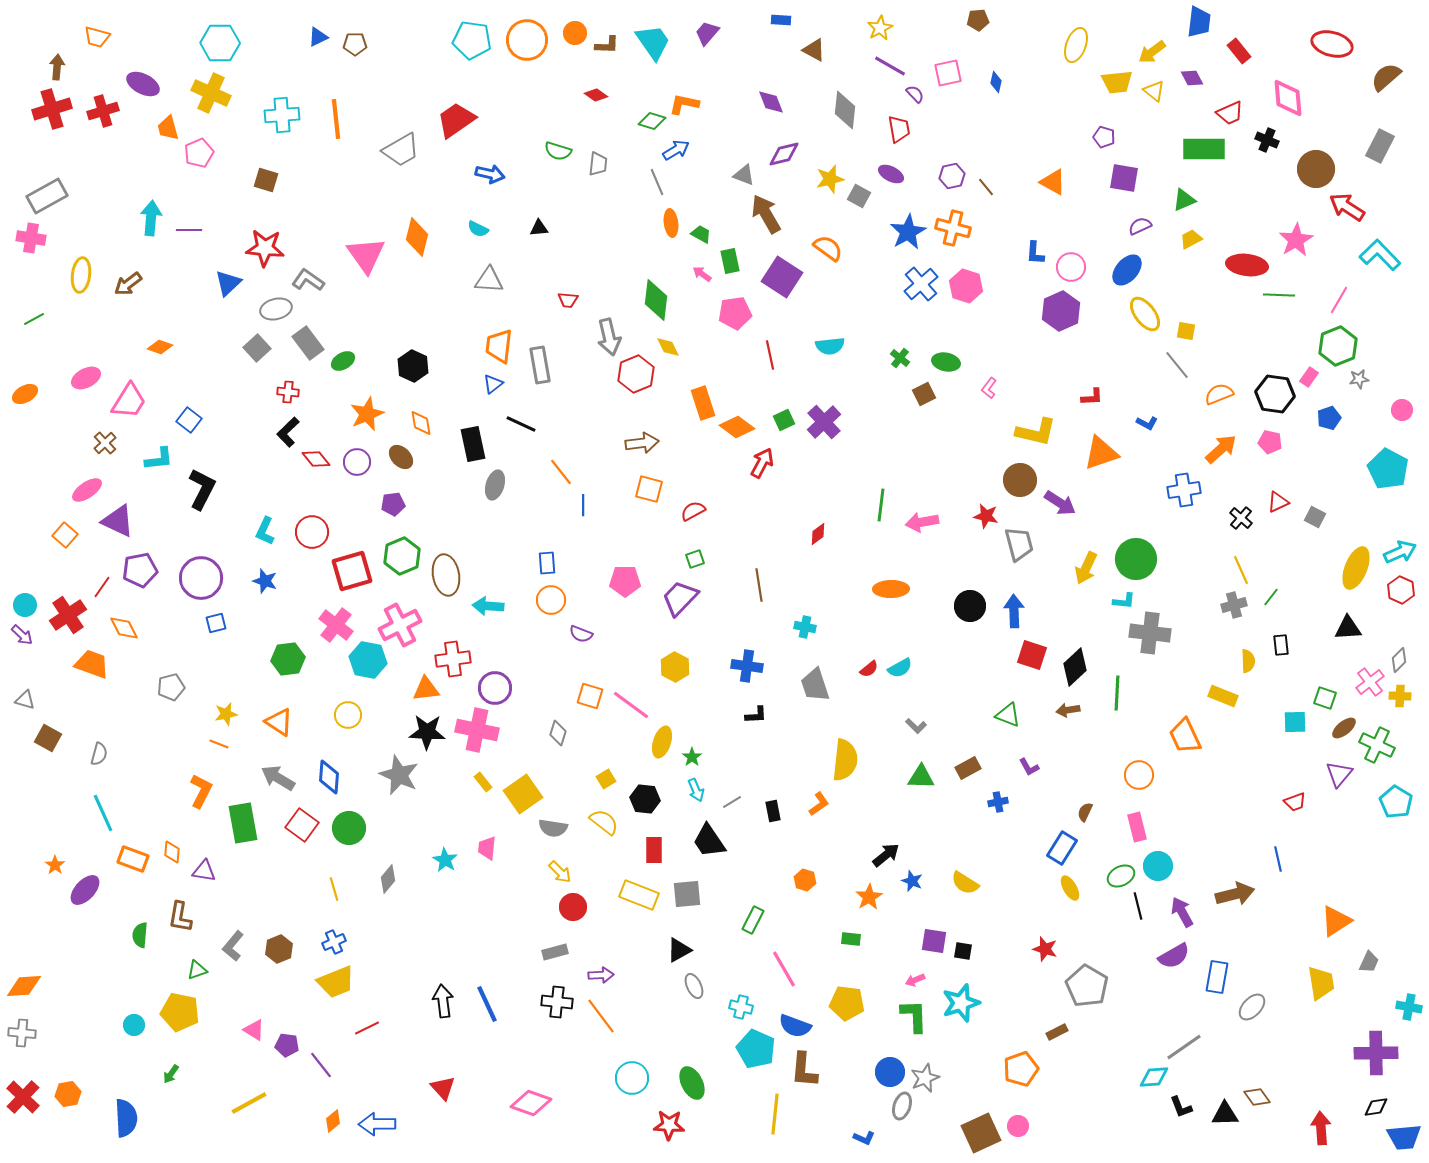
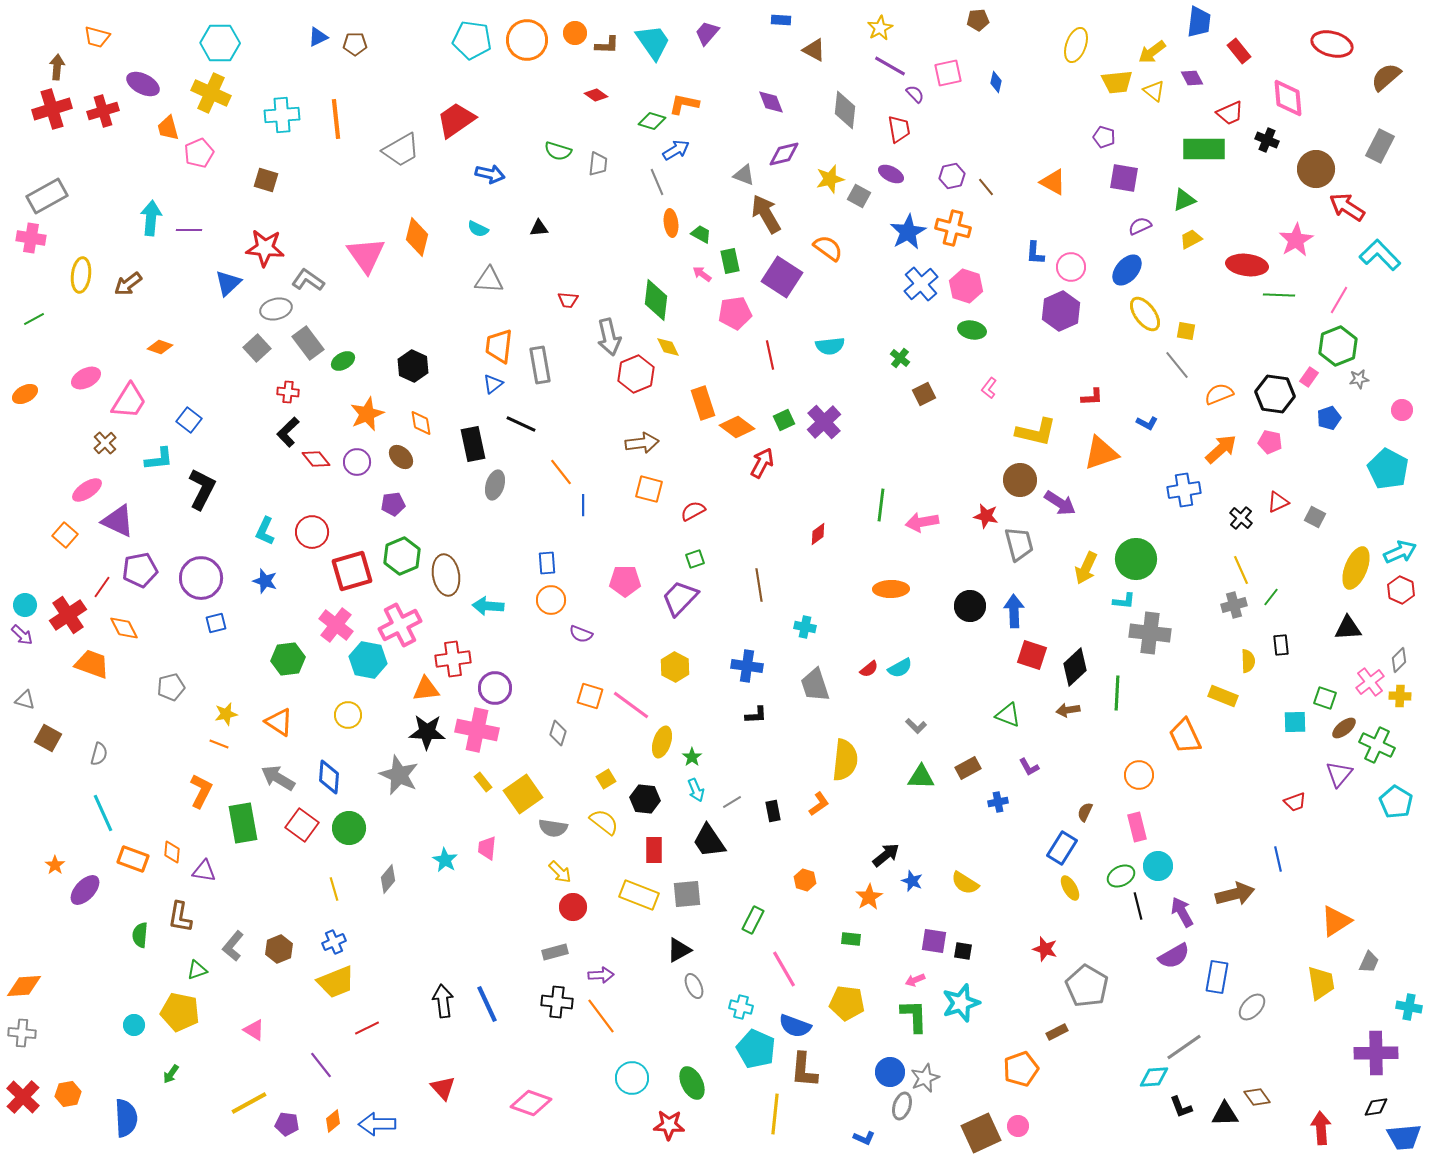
green ellipse at (946, 362): moved 26 px right, 32 px up
purple pentagon at (287, 1045): moved 79 px down
